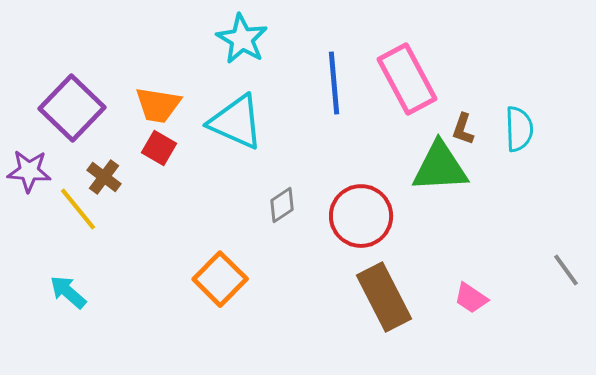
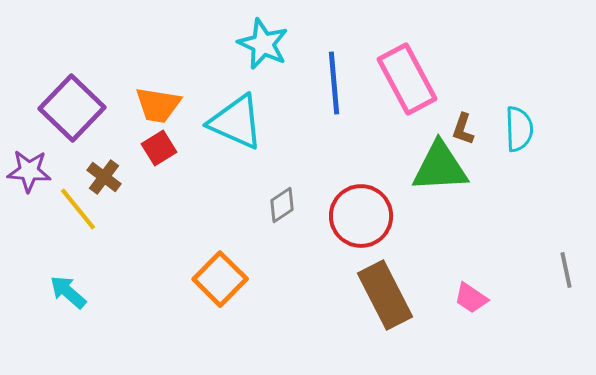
cyan star: moved 21 px right, 5 px down; rotated 6 degrees counterclockwise
red square: rotated 28 degrees clockwise
gray line: rotated 24 degrees clockwise
brown rectangle: moved 1 px right, 2 px up
